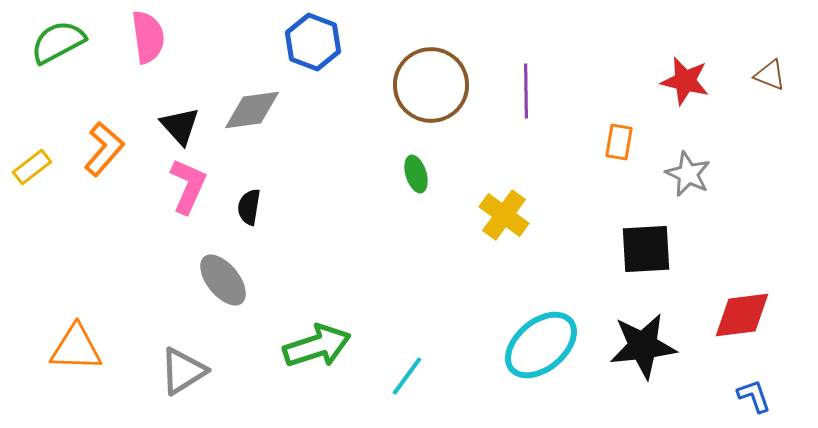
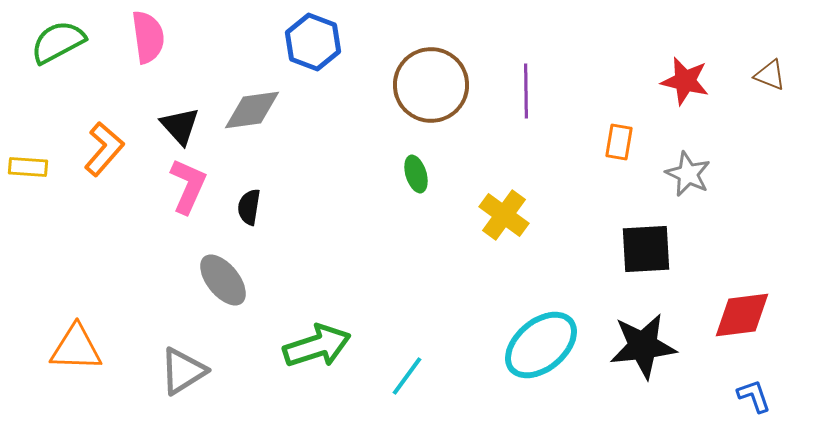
yellow rectangle: moved 4 px left; rotated 42 degrees clockwise
